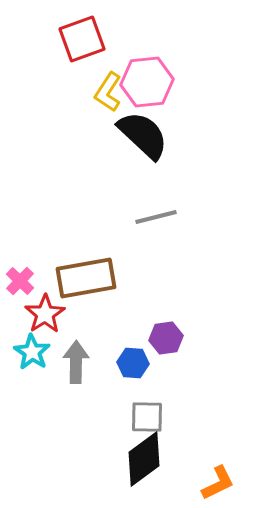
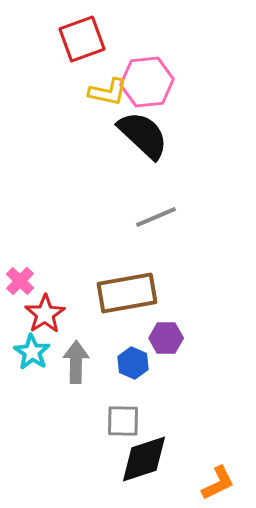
yellow L-shape: rotated 111 degrees counterclockwise
gray line: rotated 9 degrees counterclockwise
brown rectangle: moved 41 px right, 15 px down
purple hexagon: rotated 8 degrees clockwise
blue hexagon: rotated 20 degrees clockwise
gray square: moved 24 px left, 4 px down
black diamond: rotated 18 degrees clockwise
